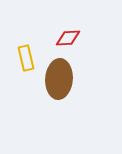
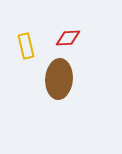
yellow rectangle: moved 12 px up
